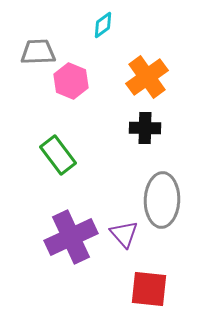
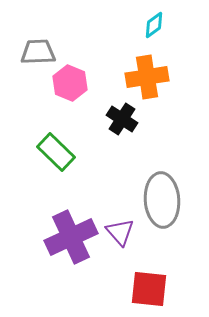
cyan diamond: moved 51 px right
orange cross: rotated 27 degrees clockwise
pink hexagon: moved 1 px left, 2 px down
black cross: moved 23 px left, 9 px up; rotated 32 degrees clockwise
green rectangle: moved 2 px left, 3 px up; rotated 9 degrees counterclockwise
gray ellipse: rotated 6 degrees counterclockwise
purple triangle: moved 4 px left, 2 px up
